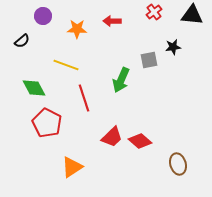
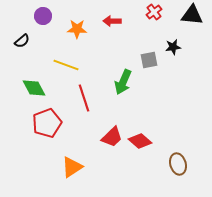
green arrow: moved 2 px right, 2 px down
red pentagon: rotated 24 degrees clockwise
